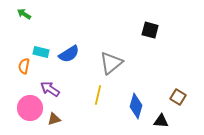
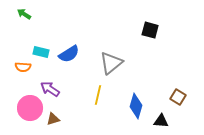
orange semicircle: moved 1 px left, 1 px down; rotated 98 degrees counterclockwise
brown triangle: moved 1 px left
